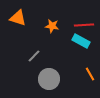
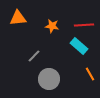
orange triangle: rotated 24 degrees counterclockwise
cyan rectangle: moved 2 px left, 5 px down; rotated 12 degrees clockwise
